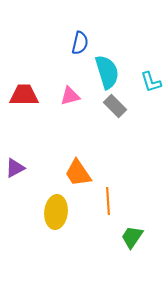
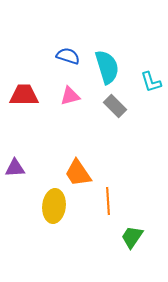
blue semicircle: moved 12 px left, 13 px down; rotated 85 degrees counterclockwise
cyan semicircle: moved 5 px up
purple triangle: rotated 25 degrees clockwise
yellow ellipse: moved 2 px left, 6 px up
